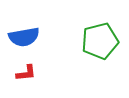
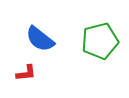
blue semicircle: moved 16 px right, 2 px down; rotated 48 degrees clockwise
